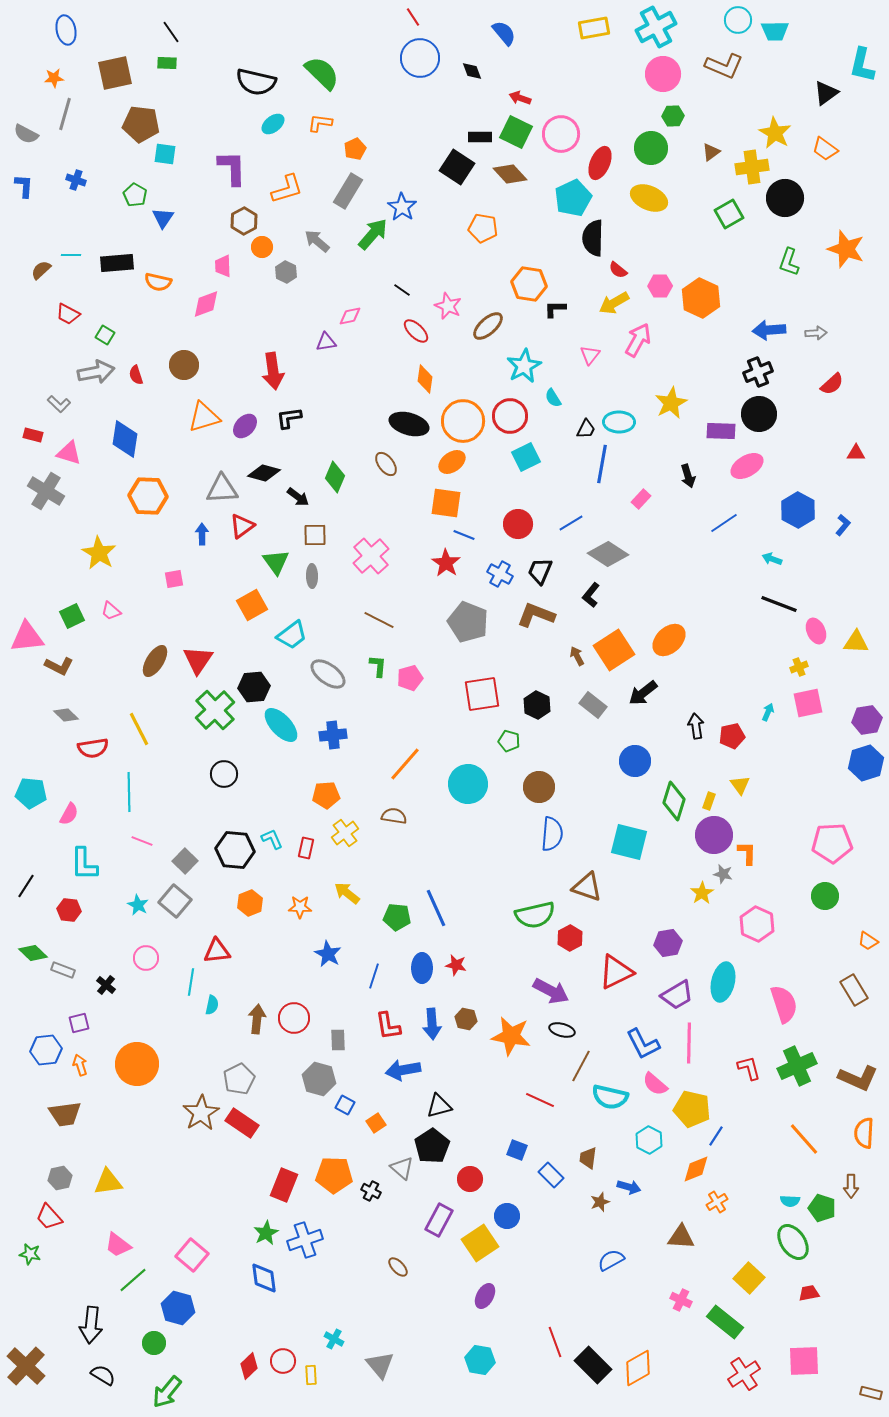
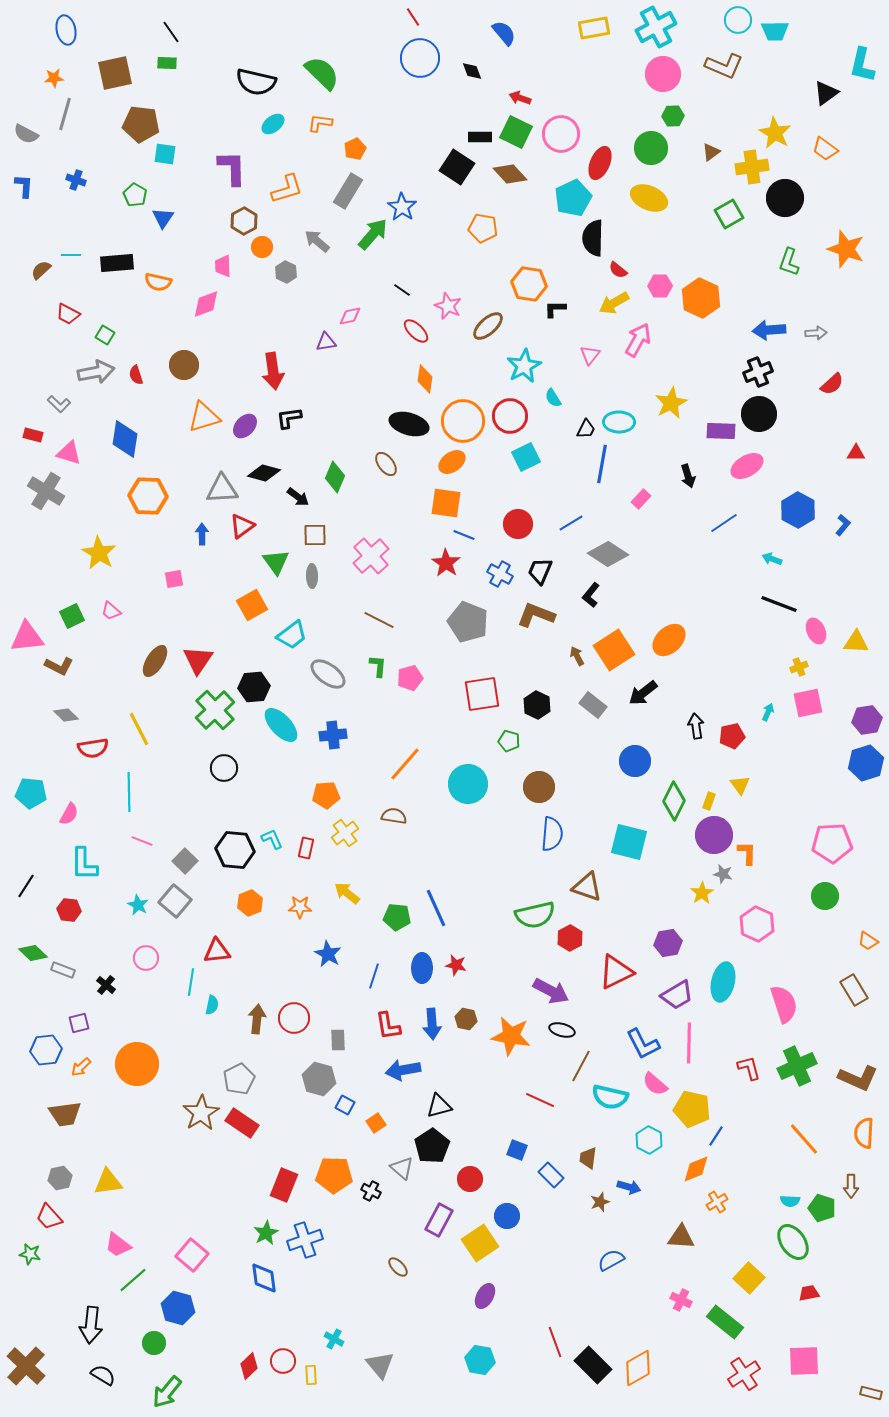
black circle at (224, 774): moved 6 px up
green diamond at (674, 801): rotated 9 degrees clockwise
orange arrow at (80, 1065): moved 1 px right, 2 px down; rotated 115 degrees counterclockwise
